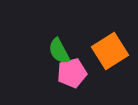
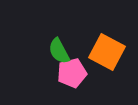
orange square: moved 3 px left, 1 px down; rotated 30 degrees counterclockwise
